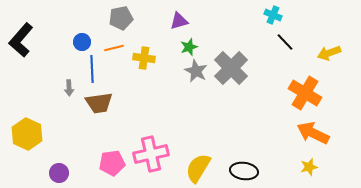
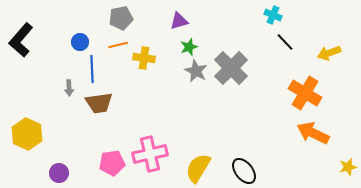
blue circle: moved 2 px left
orange line: moved 4 px right, 3 px up
pink cross: moved 1 px left
yellow star: moved 39 px right
black ellipse: rotated 44 degrees clockwise
